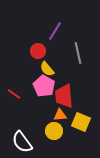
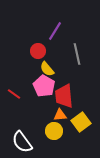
gray line: moved 1 px left, 1 px down
yellow square: rotated 30 degrees clockwise
